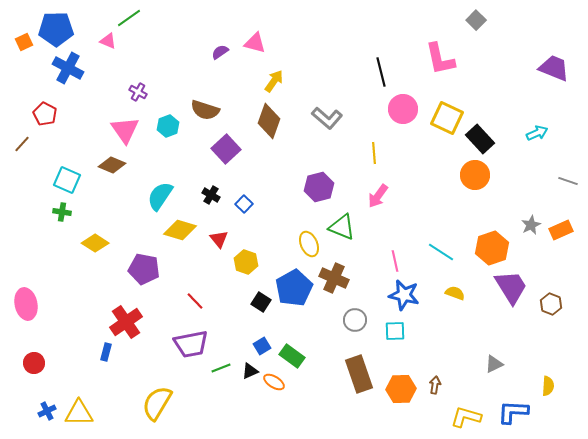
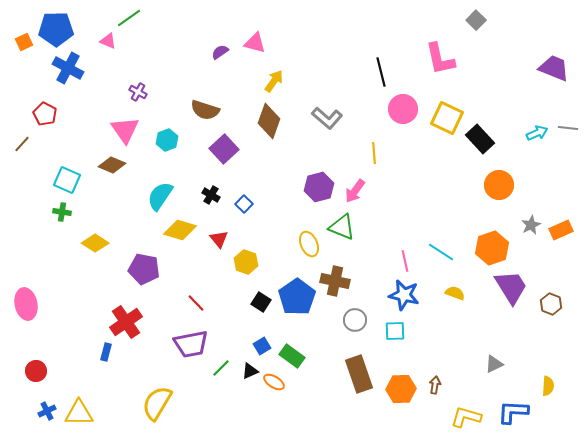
cyan hexagon at (168, 126): moved 1 px left, 14 px down
purple square at (226, 149): moved 2 px left
orange circle at (475, 175): moved 24 px right, 10 px down
gray line at (568, 181): moved 53 px up; rotated 12 degrees counterclockwise
pink arrow at (378, 196): moved 23 px left, 5 px up
pink line at (395, 261): moved 10 px right
brown cross at (334, 278): moved 1 px right, 3 px down; rotated 12 degrees counterclockwise
blue pentagon at (294, 288): moved 3 px right, 9 px down; rotated 6 degrees counterclockwise
red line at (195, 301): moved 1 px right, 2 px down
red circle at (34, 363): moved 2 px right, 8 px down
green line at (221, 368): rotated 24 degrees counterclockwise
